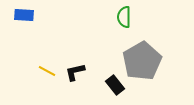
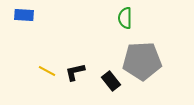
green semicircle: moved 1 px right, 1 px down
gray pentagon: rotated 27 degrees clockwise
black rectangle: moved 4 px left, 4 px up
